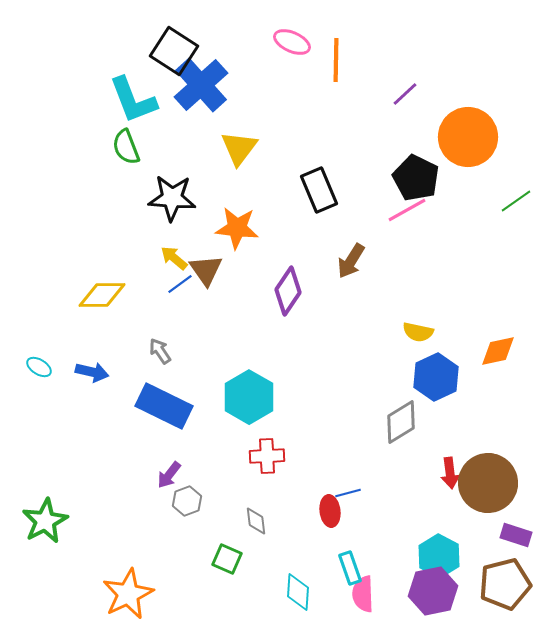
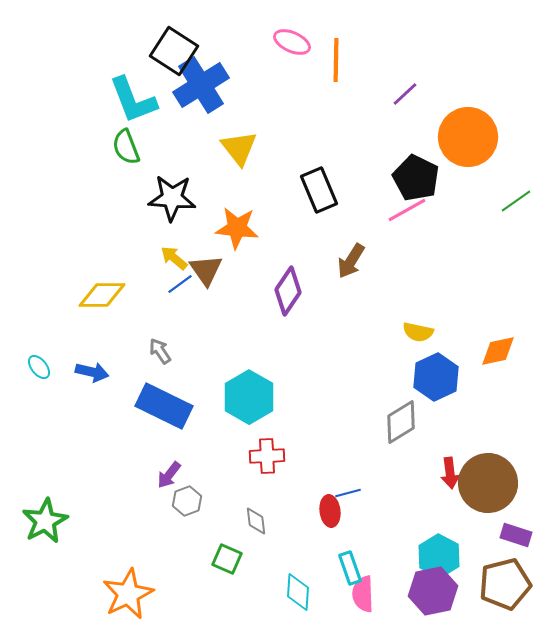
blue cross at (201, 85): rotated 10 degrees clockwise
yellow triangle at (239, 148): rotated 15 degrees counterclockwise
cyan ellipse at (39, 367): rotated 20 degrees clockwise
